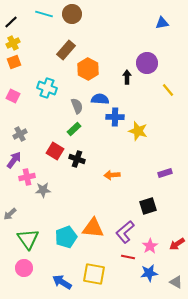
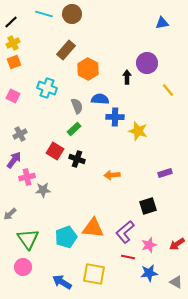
pink star: moved 1 px left, 1 px up; rotated 14 degrees clockwise
pink circle: moved 1 px left, 1 px up
